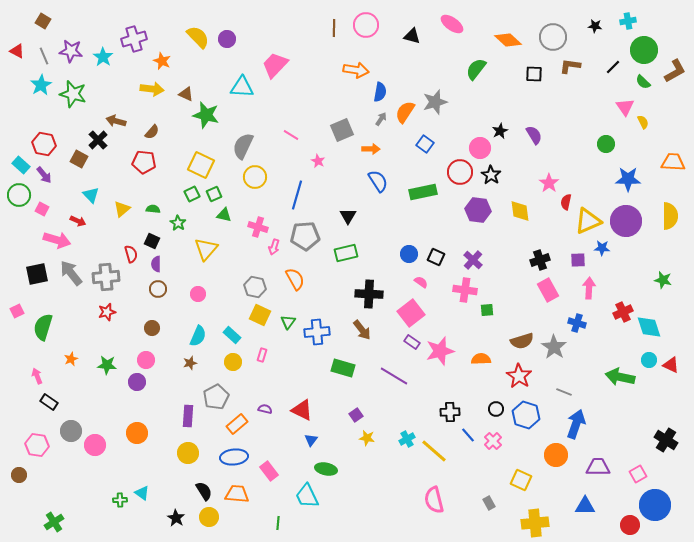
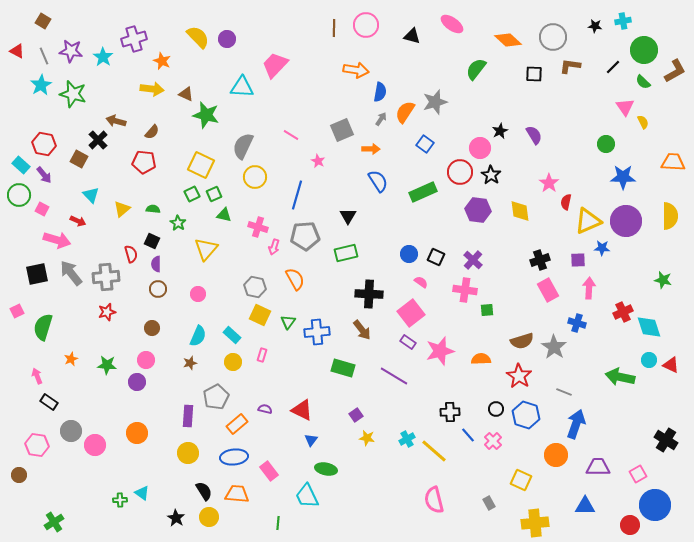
cyan cross at (628, 21): moved 5 px left
blue star at (628, 179): moved 5 px left, 2 px up
green rectangle at (423, 192): rotated 12 degrees counterclockwise
purple rectangle at (412, 342): moved 4 px left
